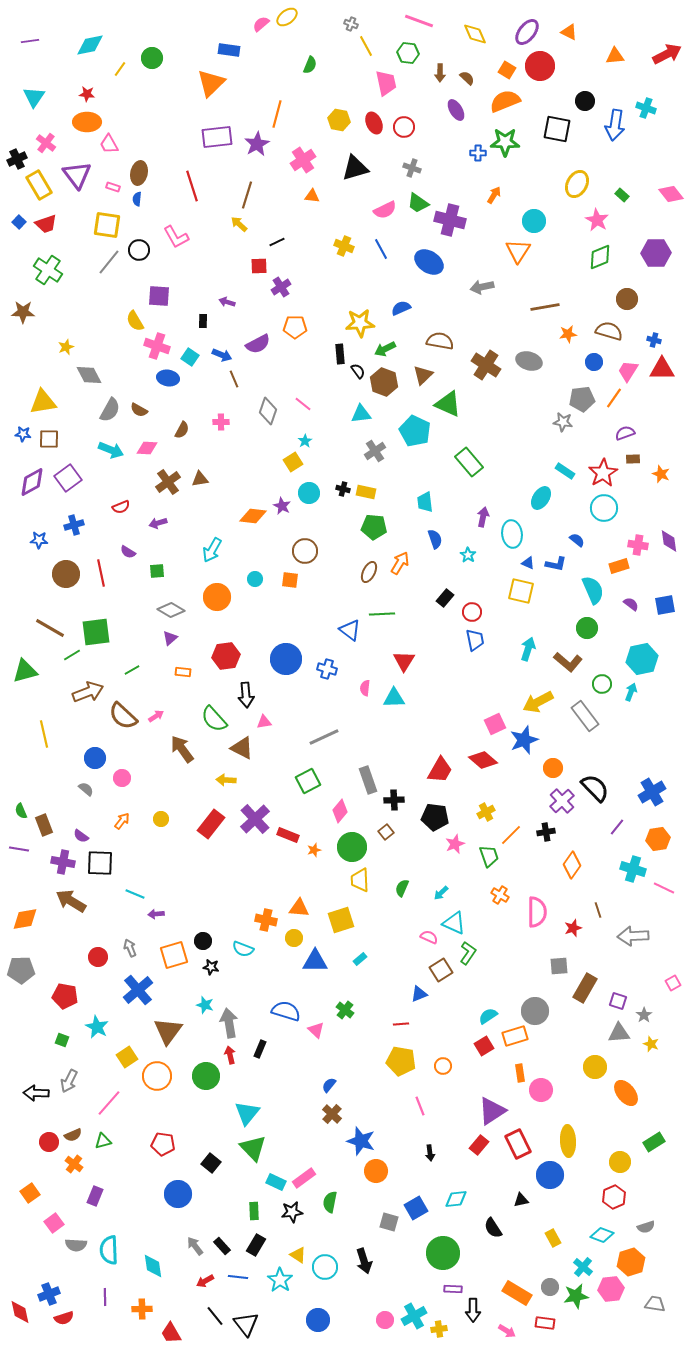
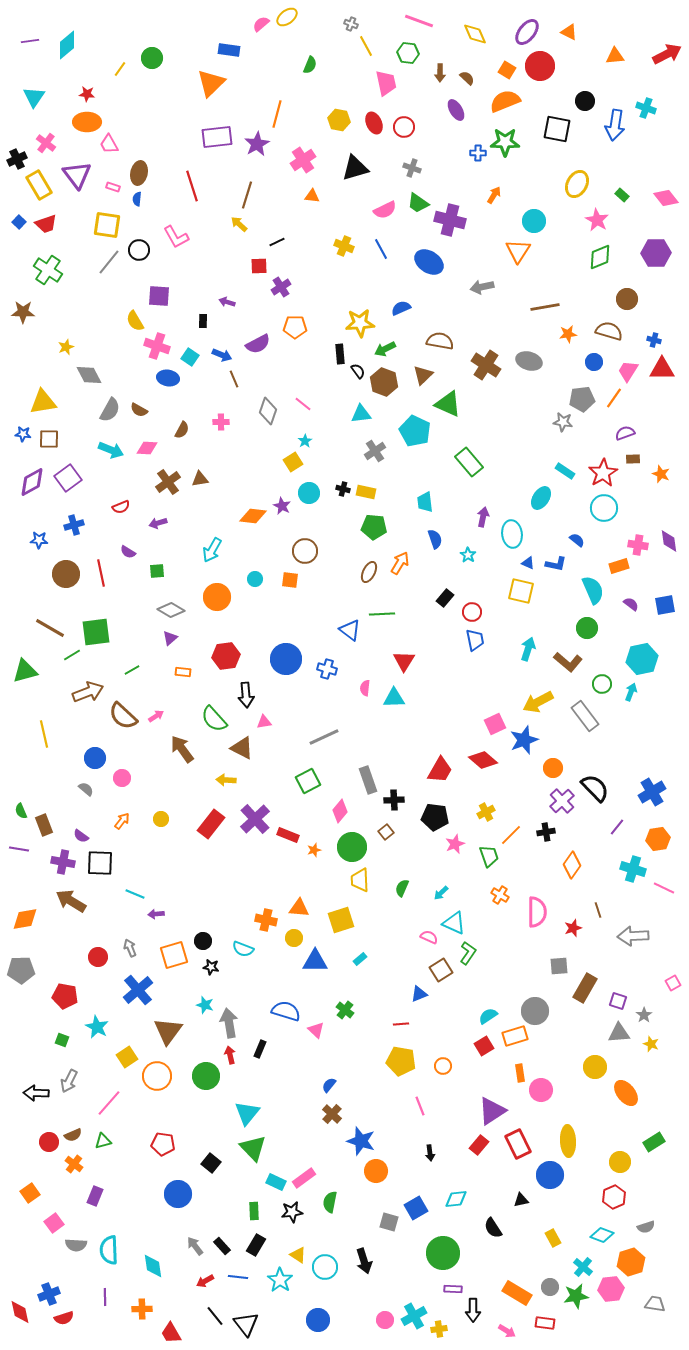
cyan diamond at (90, 45): moved 23 px left; rotated 28 degrees counterclockwise
pink diamond at (671, 194): moved 5 px left, 4 px down
